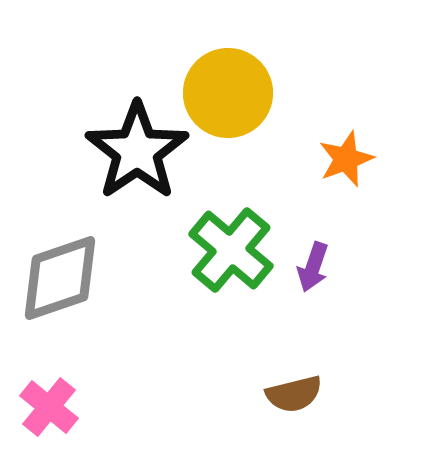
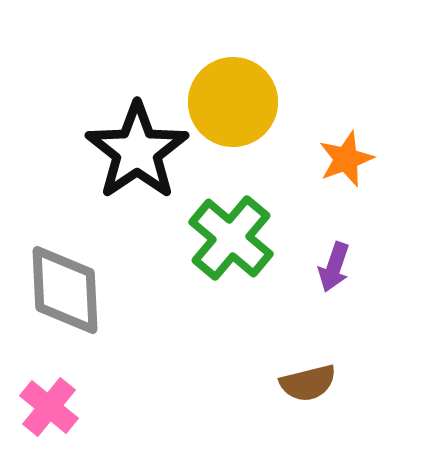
yellow circle: moved 5 px right, 9 px down
green cross: moved 12 px up
purple arrow: moved 21 px right
gray diamond: moved 5 px right, 12 px down; rotated 74 degrees counterclockwise
brown semicircle: moved 14 px right, 11 px up
